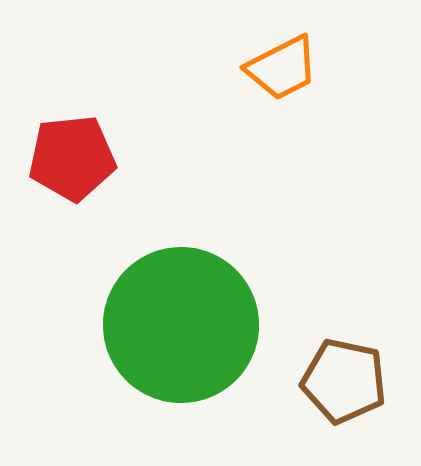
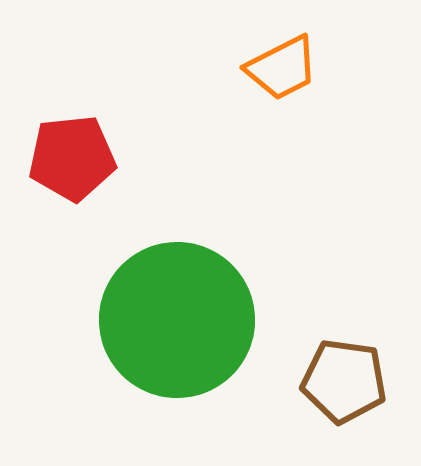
green circle: moved 4 px left, 5 px up
brown pentagon: rotated 4 degrees counterclockwise
